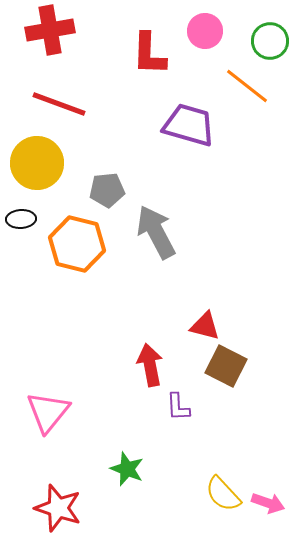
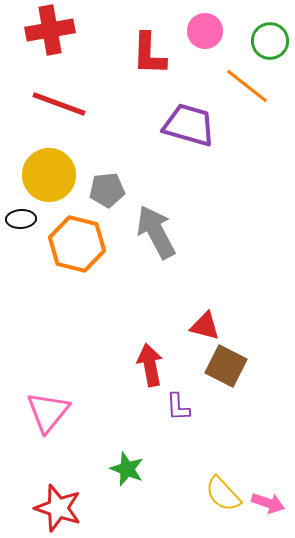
yellow circle: moved 12 px right, 12 px down
